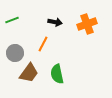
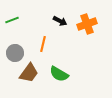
black arrow: moved 5 px right, 1 px up; rotated 16 degrees clockwise
orange line: rotated 14 degrees counterclockwise
green semicircle: moved 2 px right; rotated 48 degrees counterclockwise
